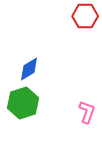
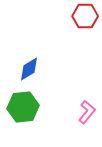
green hexagon: moved 4 px down; rotated 12 degrees clockwise
pink L-shape: rotated 20 degrees clockwise
